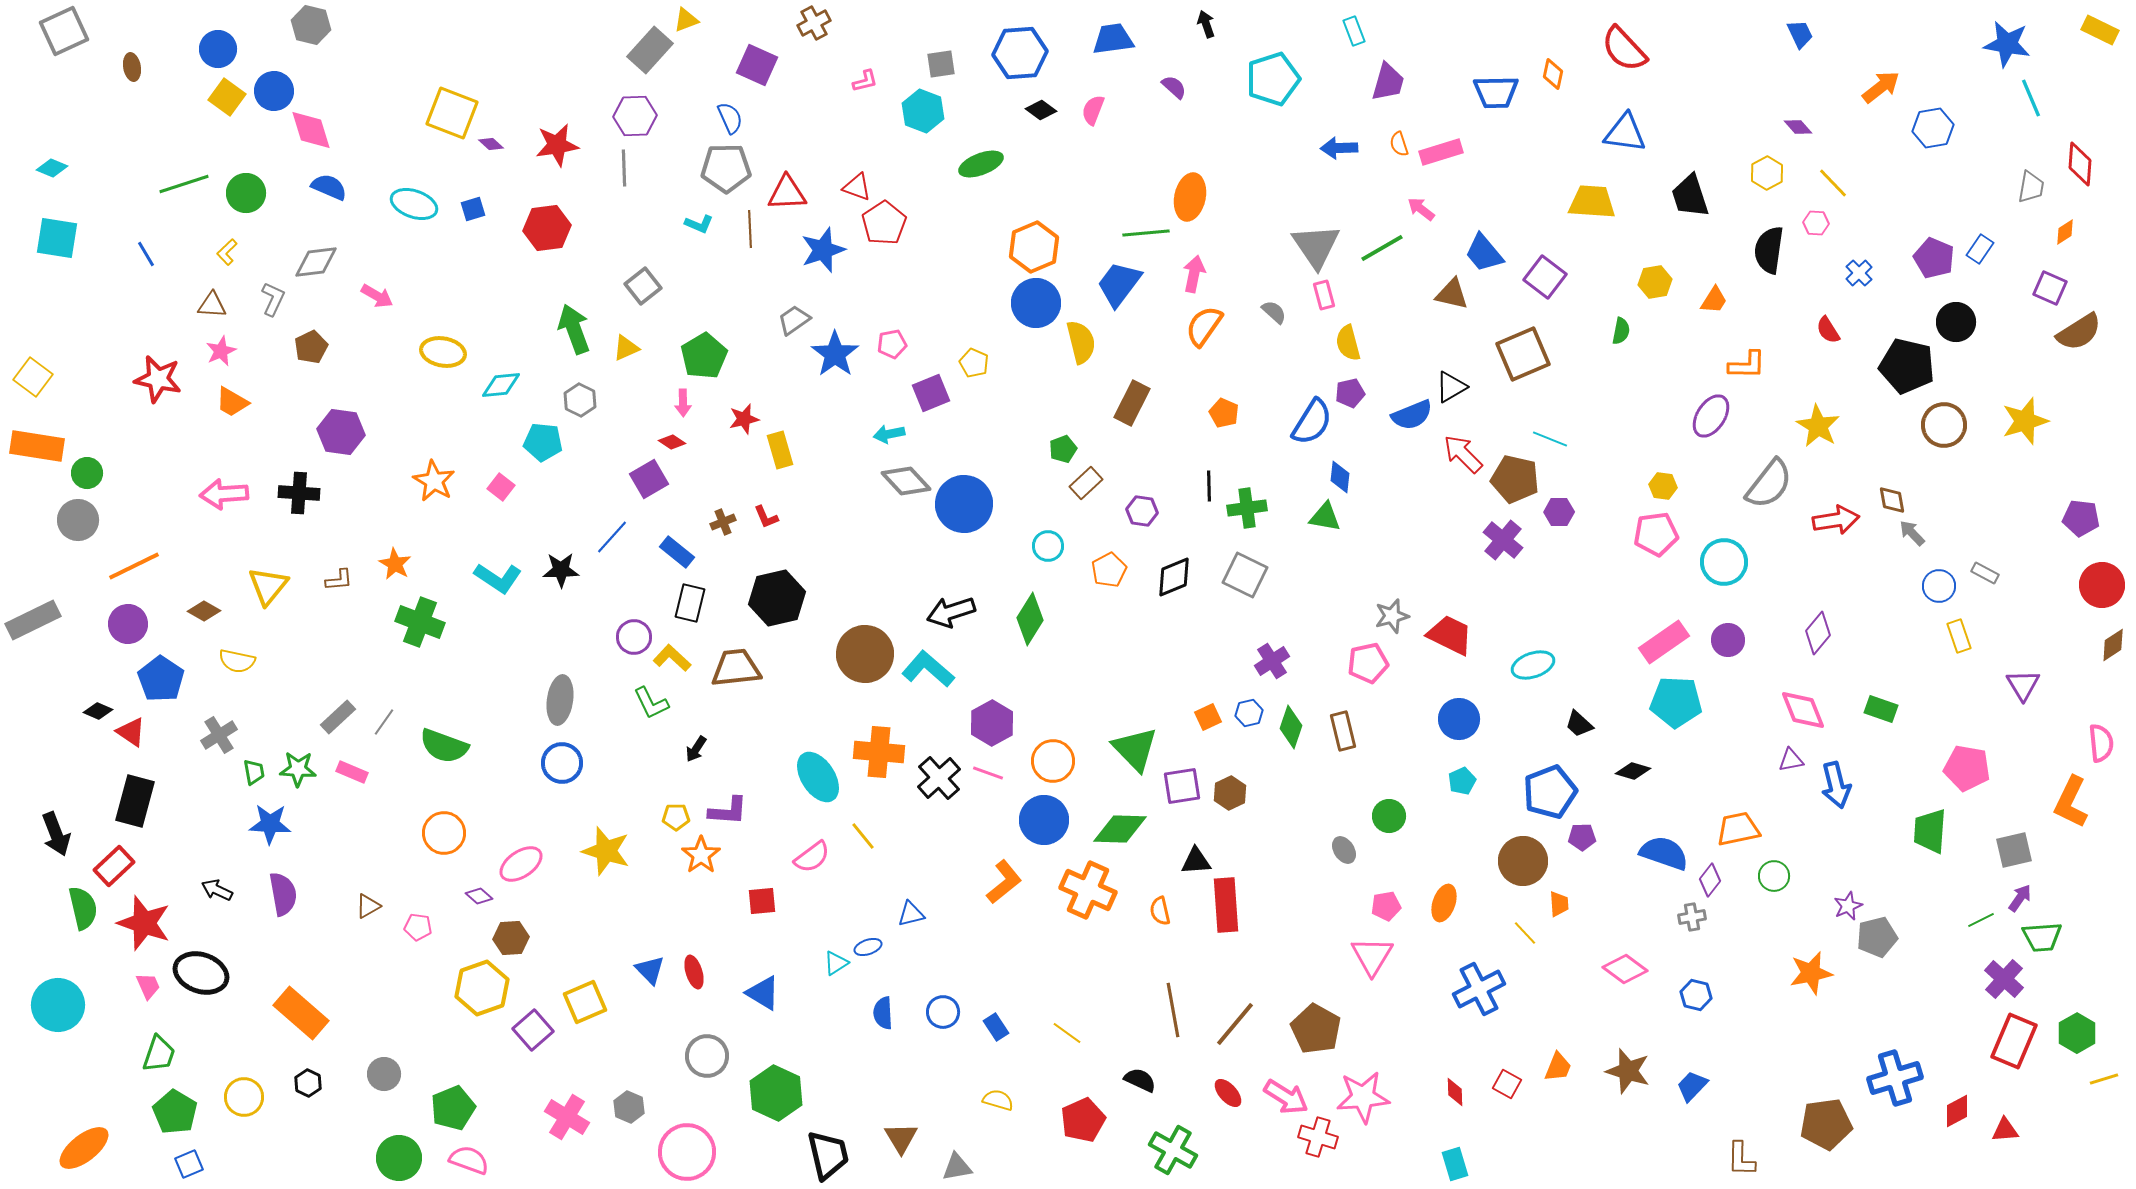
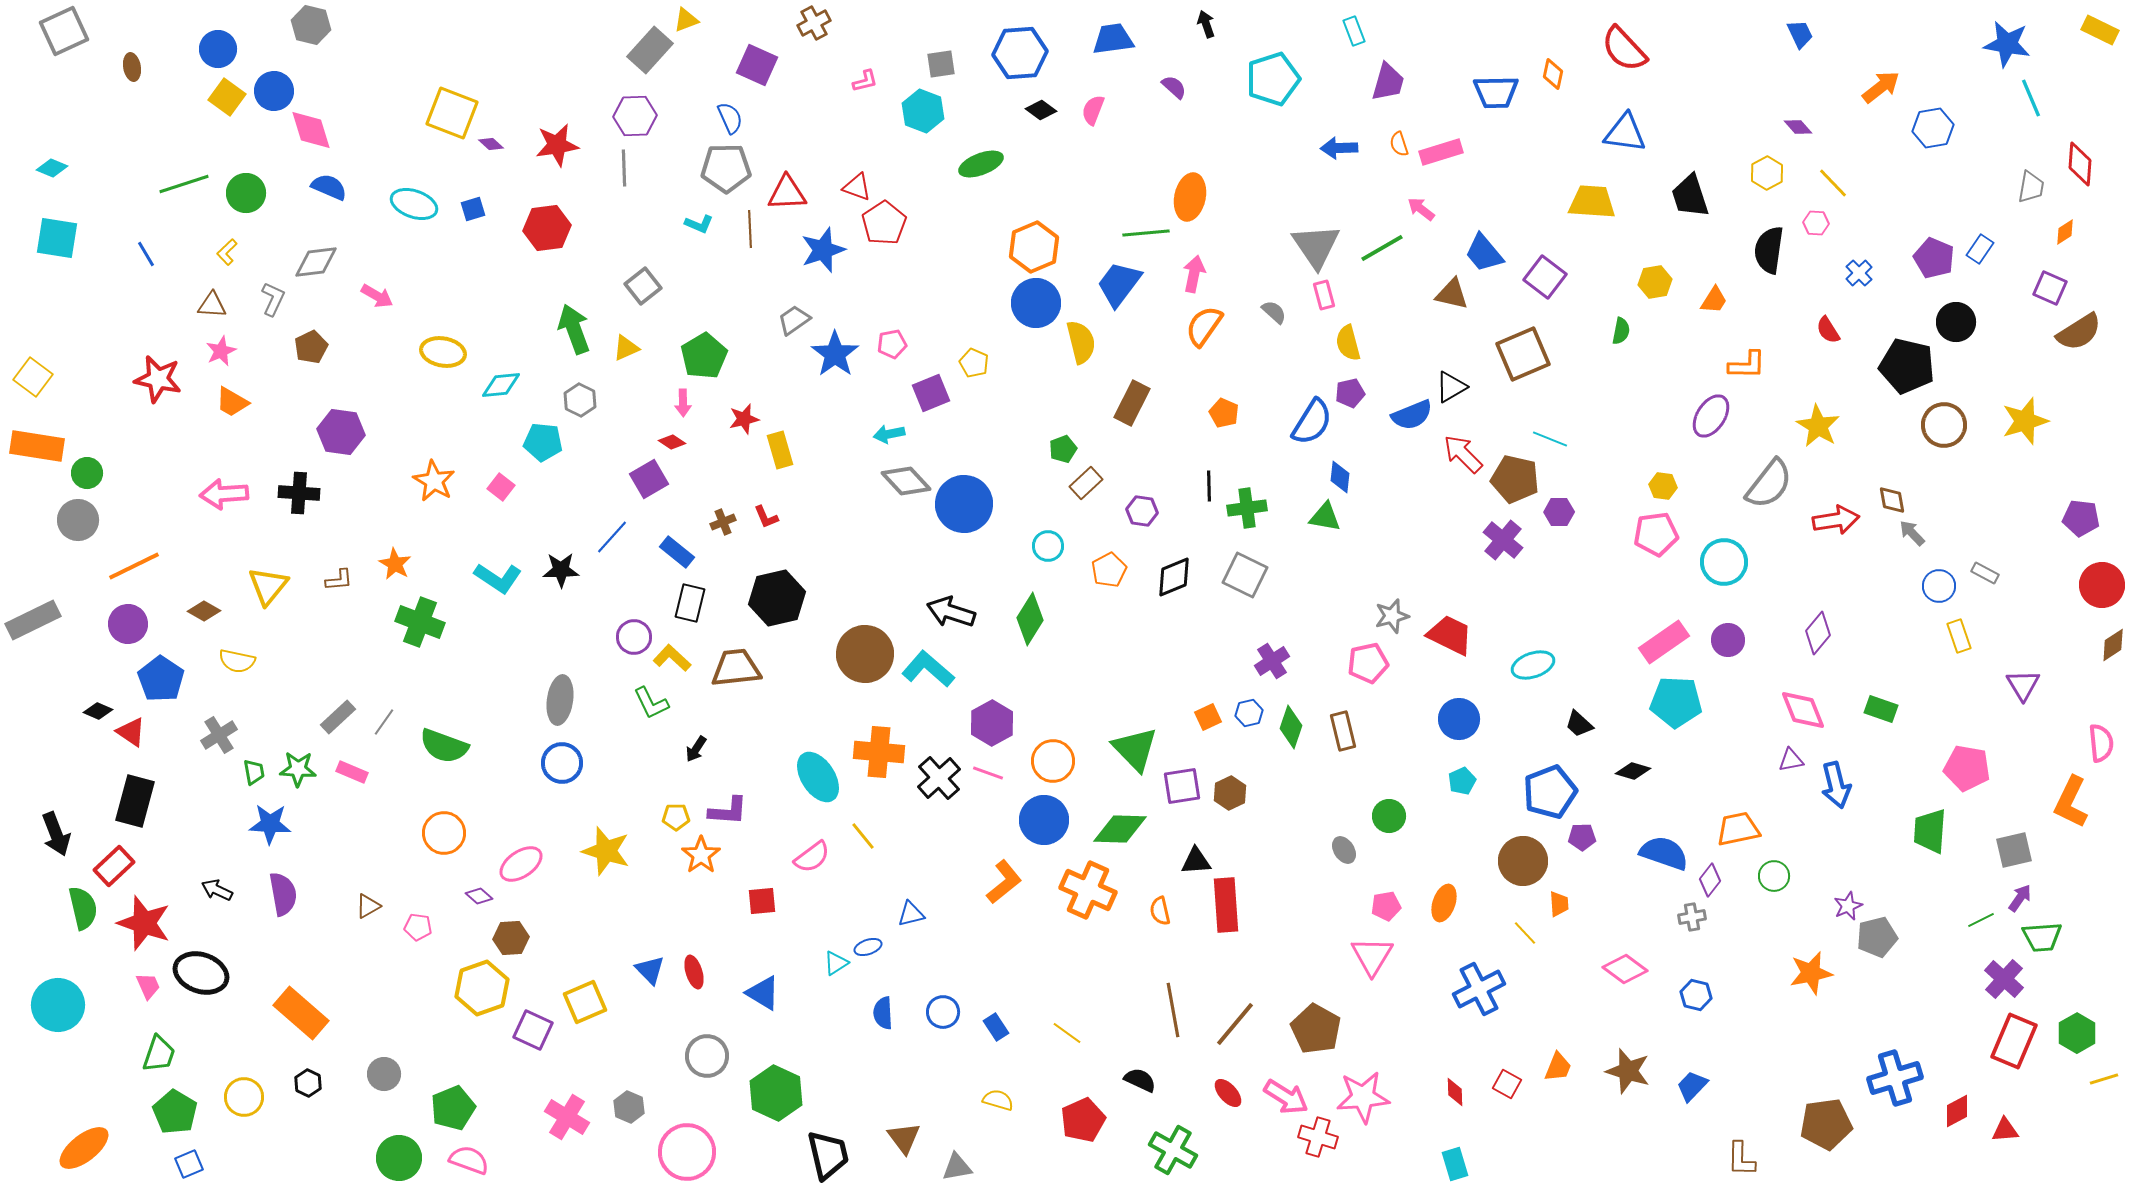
black arrow at (951, 612): rotated 36 degrees clockwise
purple square at (533, 1030): rotated 24 degrees counterclockwise
brown triangle at (901, 1138): moved 3 px right; rotated 6 degrees counterclockwise
